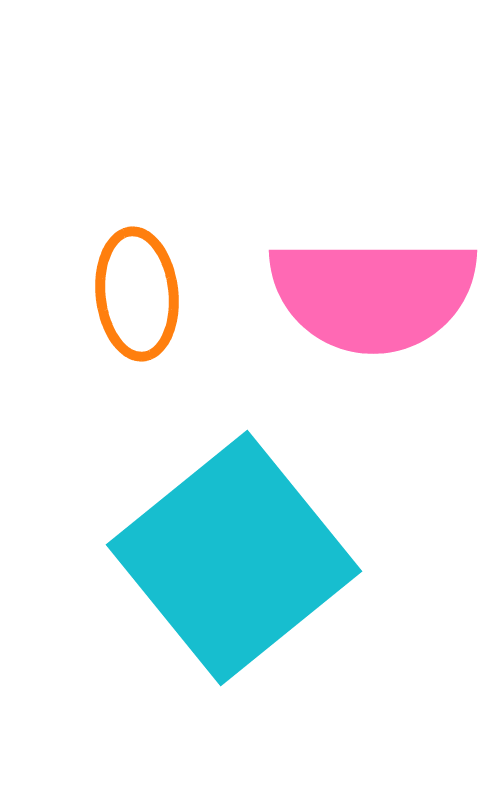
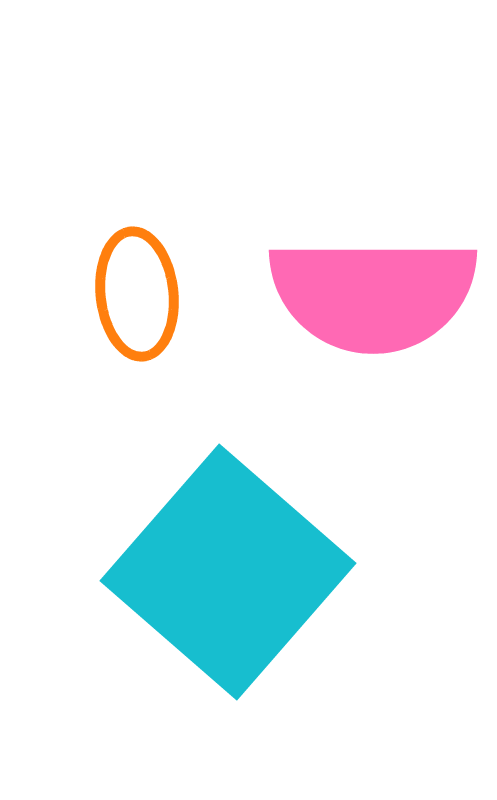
cyan square: moved 6 px left, 14 px down; rotated 10 degrees counterclockwise
